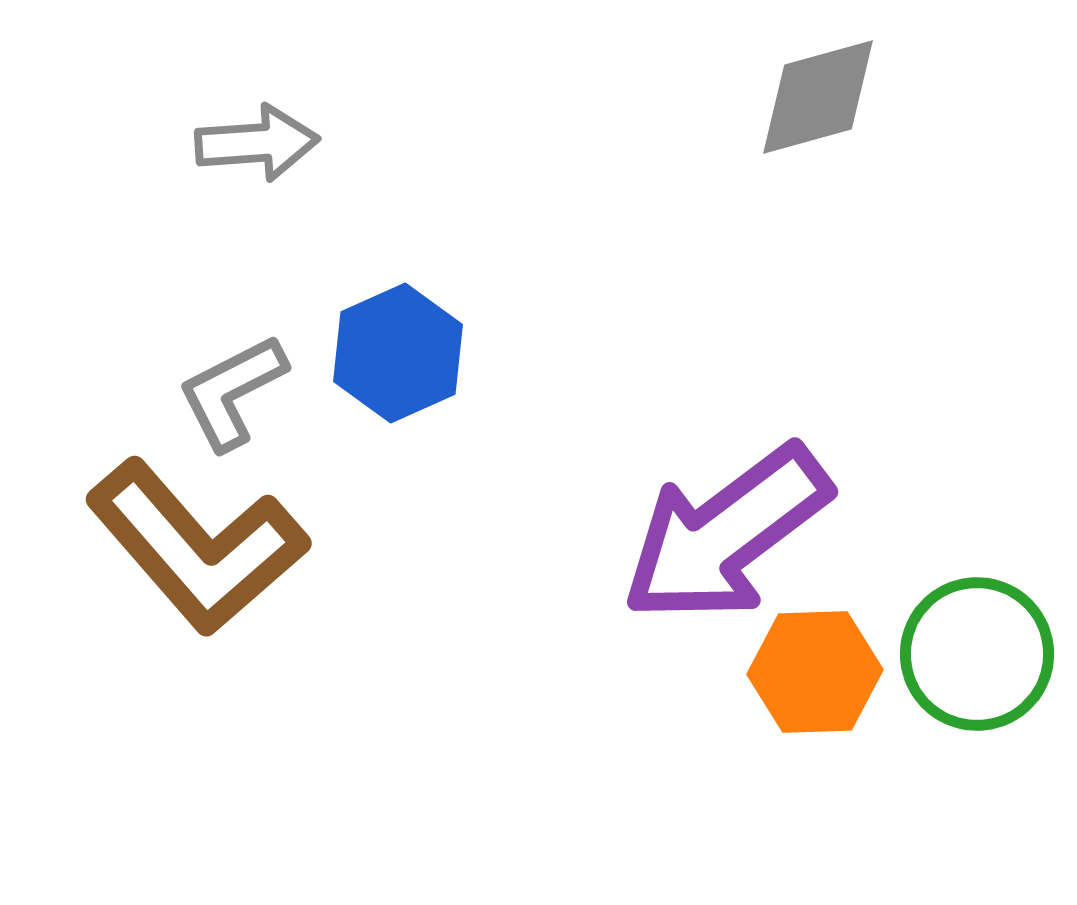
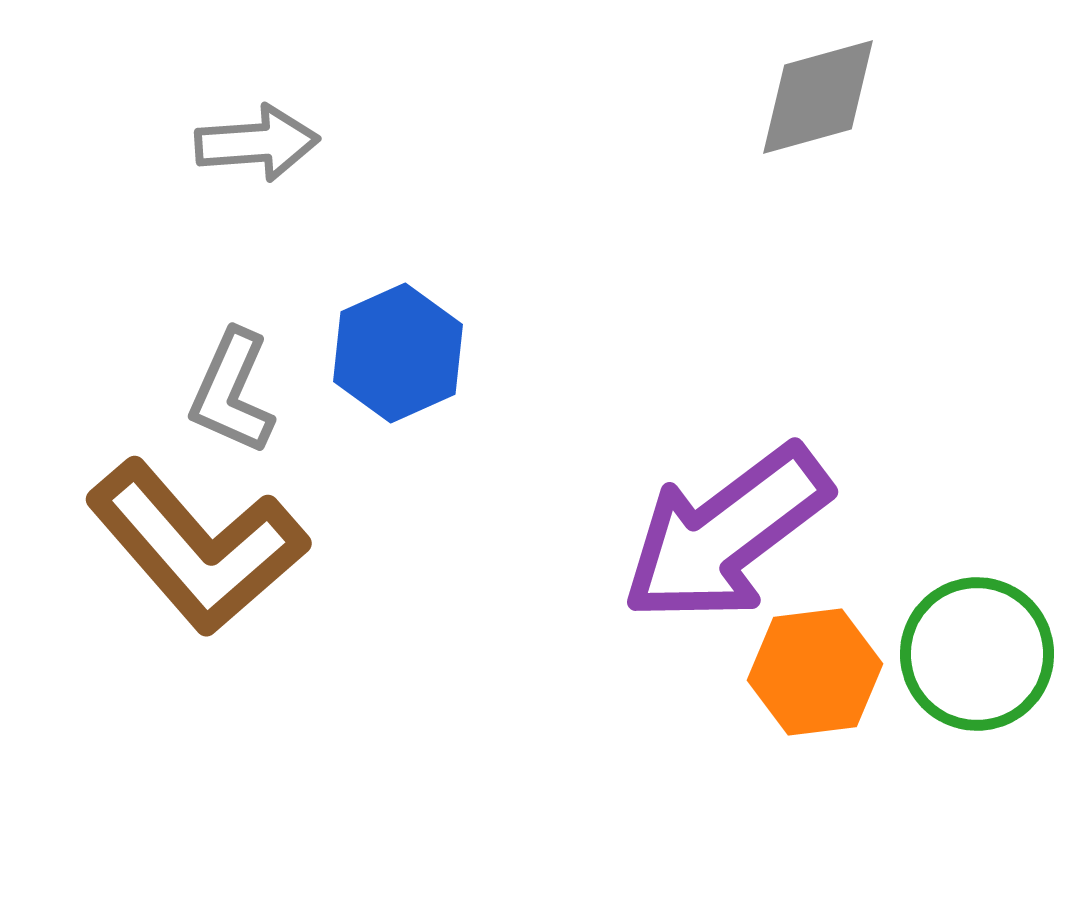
gray L-shape: rotated 39 degrees counterclockwise
orange hexagon: rotated 5 degrees counterclockwise
